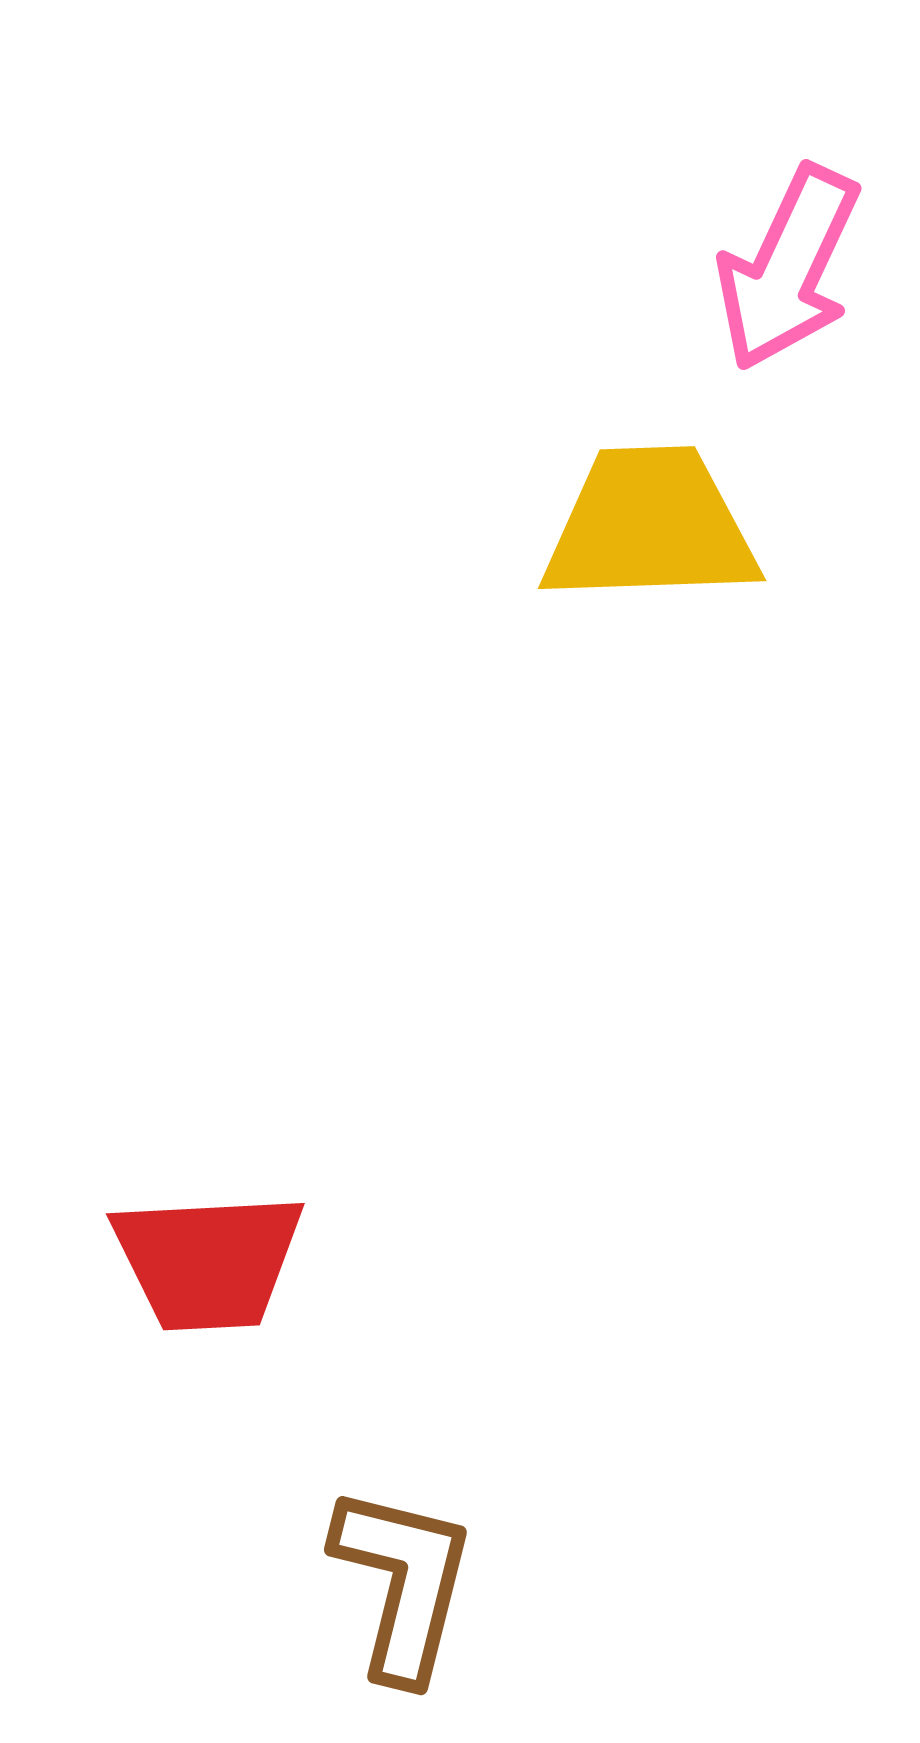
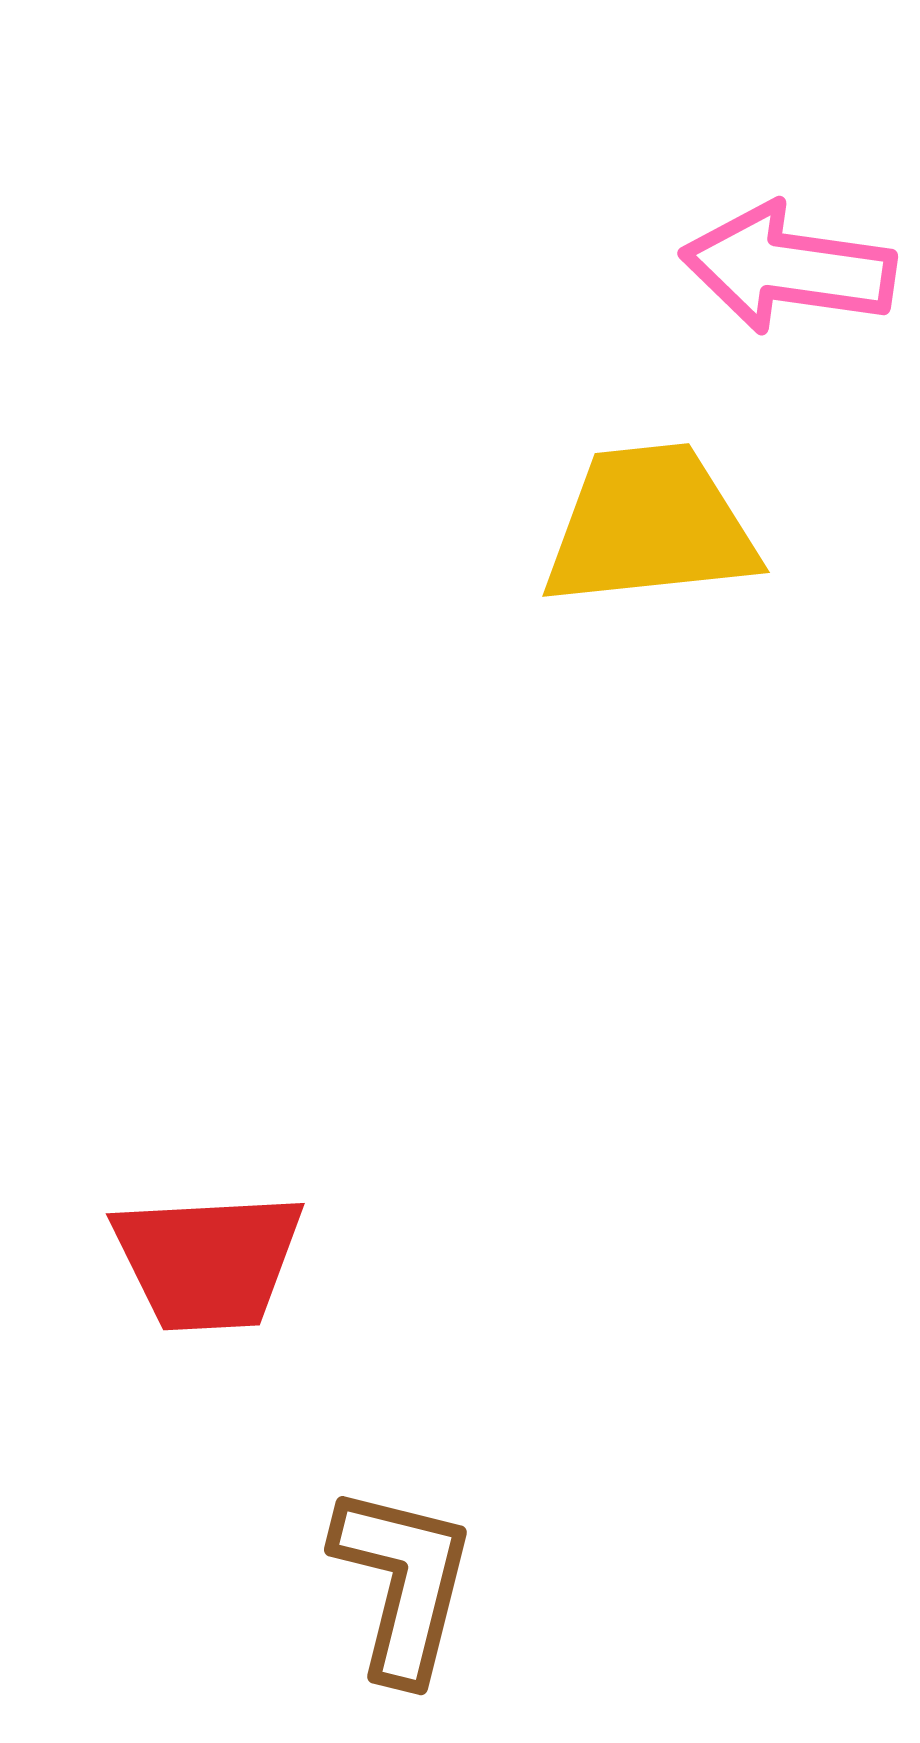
pink arrow: rotated 73 degrees clockwise
yellow trapezoid: rotated 4 degrees counterclockwise
